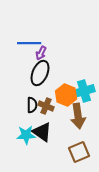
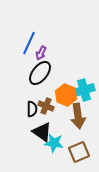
blue line: rotated 65 degrees counterclockwise
black ellipse: rotated 15 degrees clockwise
cyan cross: moved 1 px up
black semicircle: moved 4 px down
cyan star: moved 28 px right, 8 px down; rotated 12 degrees clockwise
